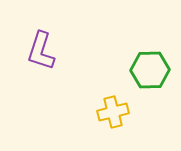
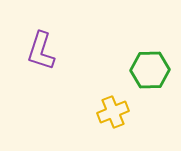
yellow cross: rotated 8 degrees counterclockwise
